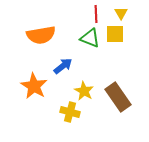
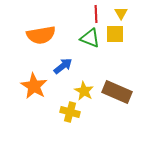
brown rectangle: moved 1 px left, 5 px up; rotated 32 degrees counterclockwise
